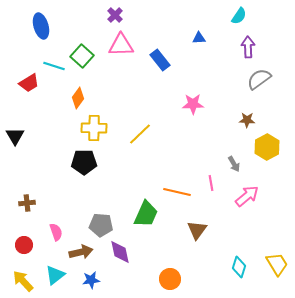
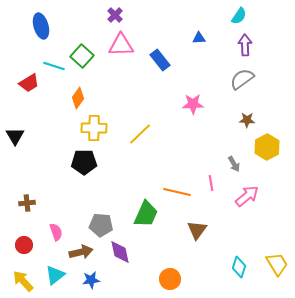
purple arrow: moved 3 px left, 2 px up
gray semicircle: moved 17 px left
